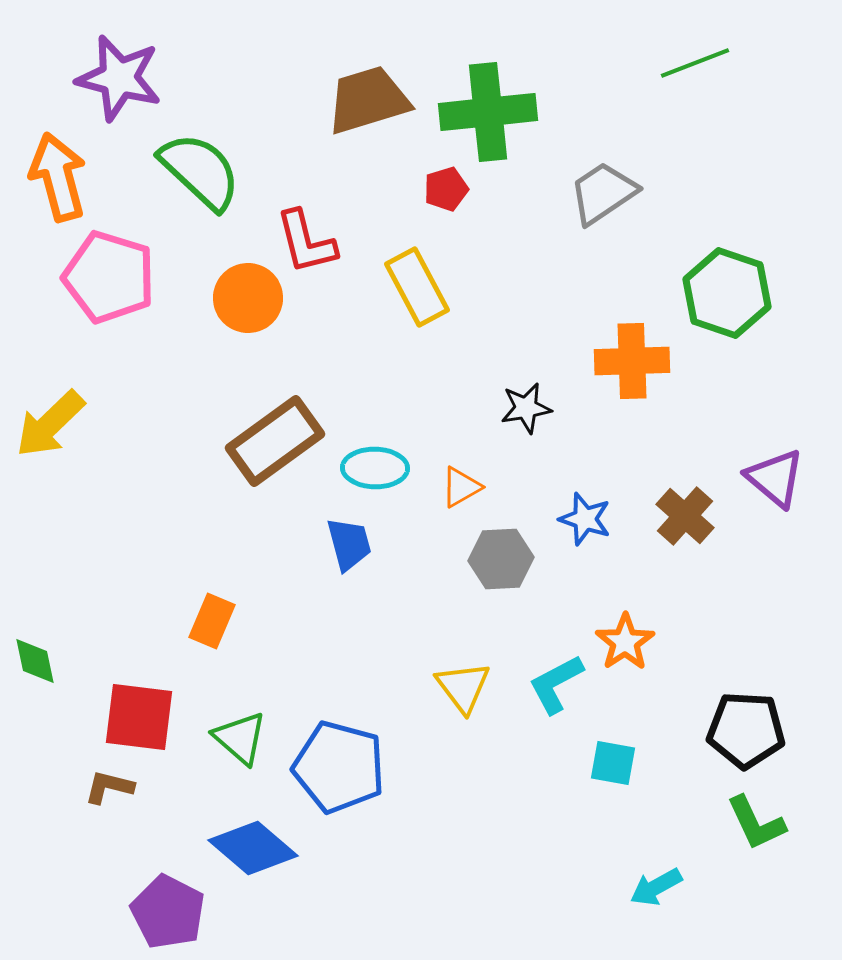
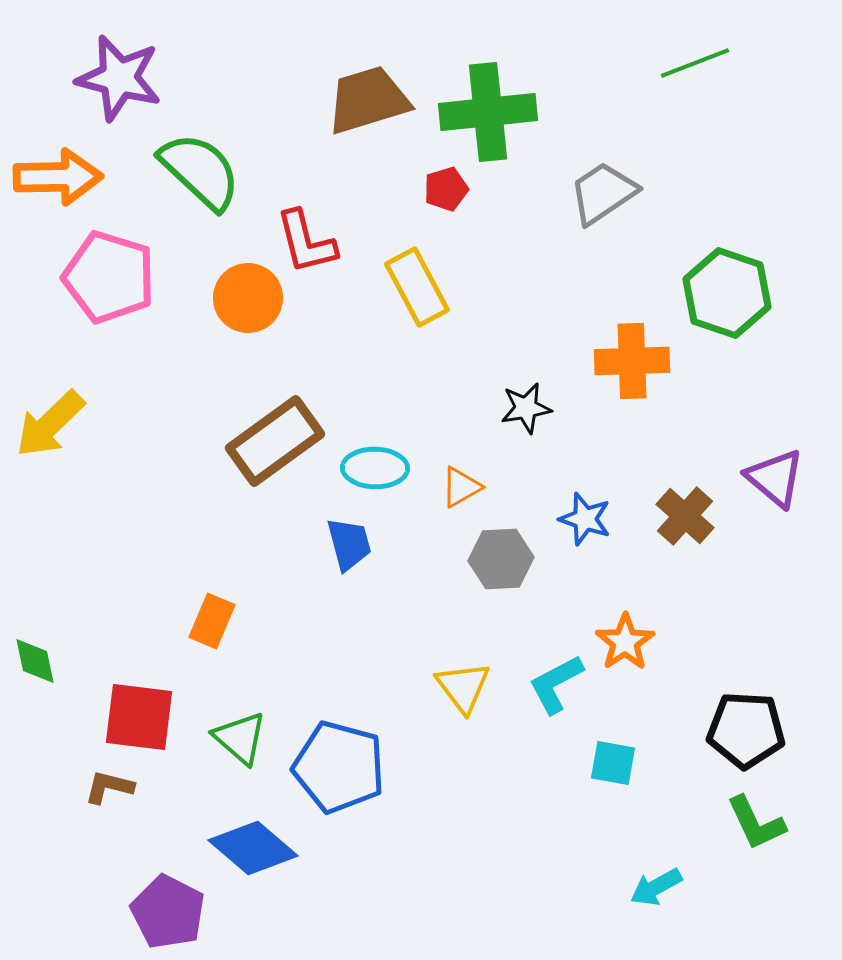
orange arrow: rotated 104 degrees clockwise
